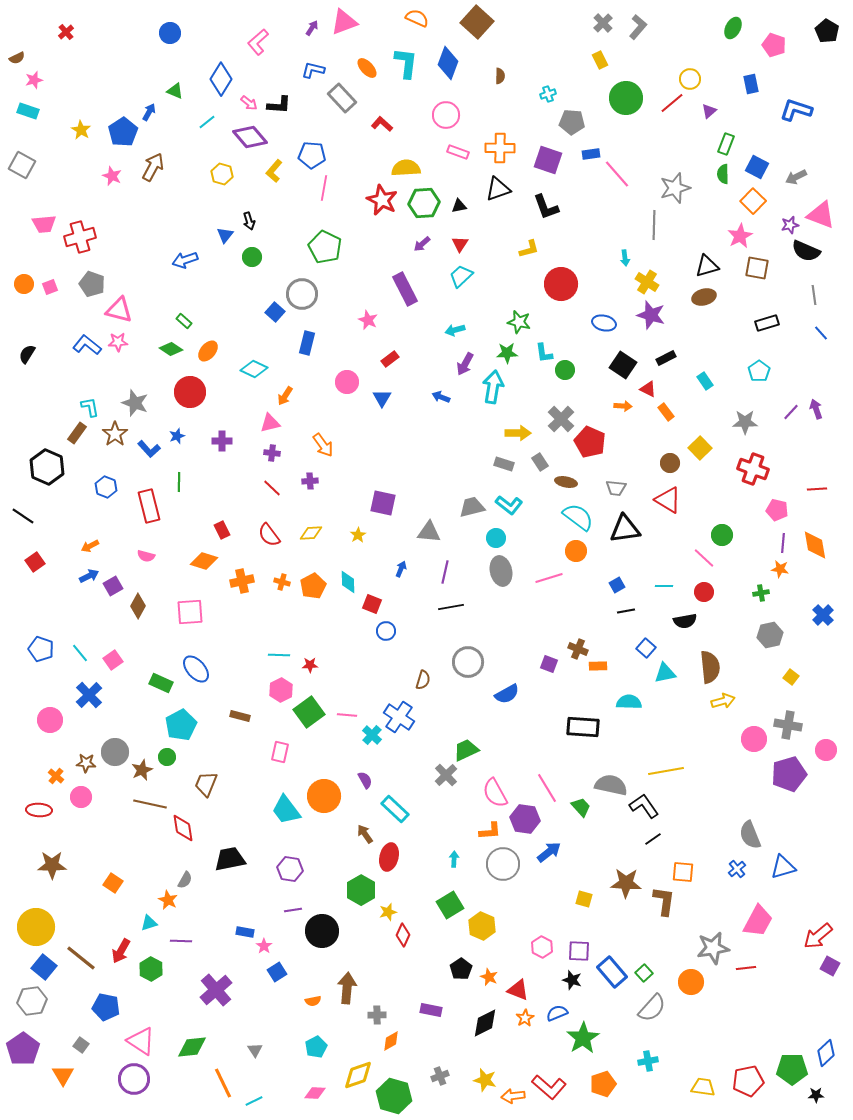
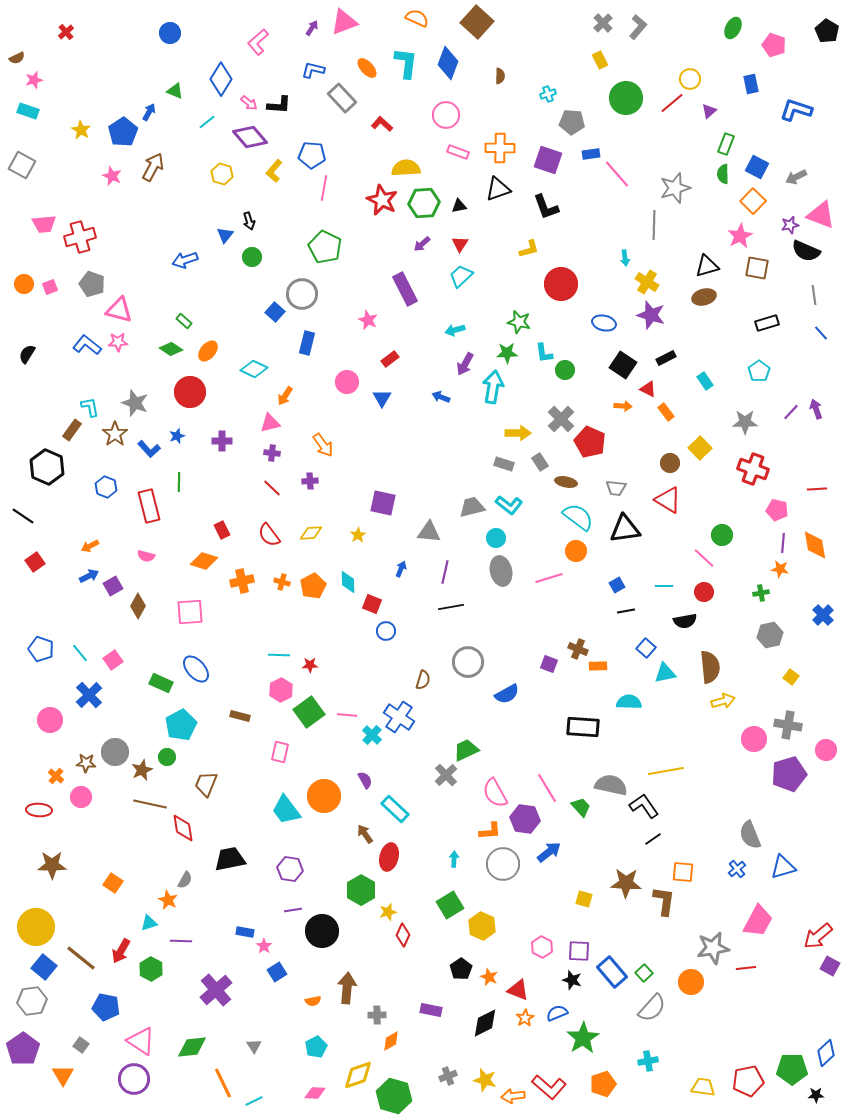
brown rectangle at (77, 433): moved 5 px left, 3 px up
gray triangle at (255, 1050): moved 1 px left, 4 px up
gray cross at (440, 1076): moved 8 px right
